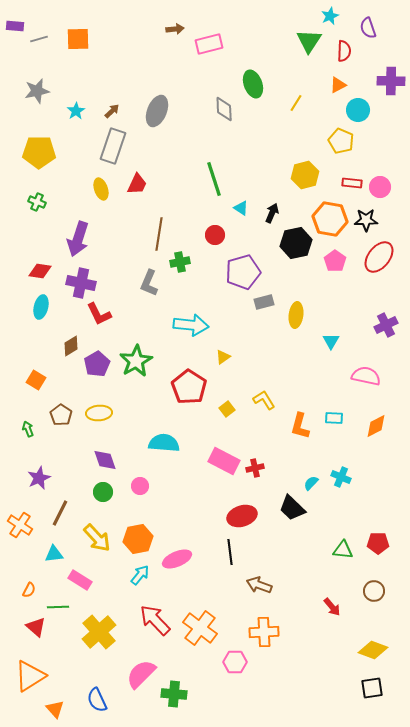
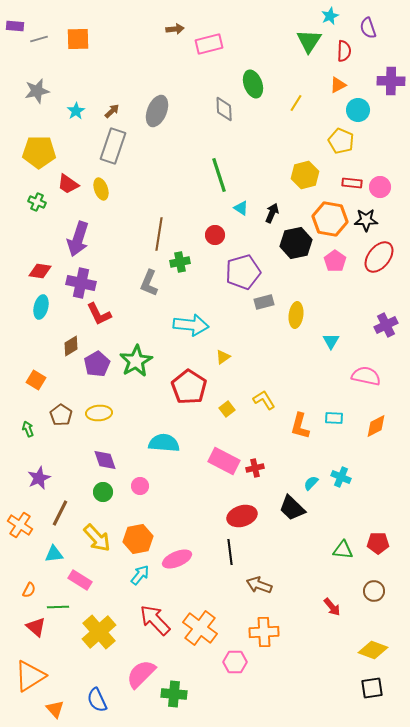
green line at (214, 179): moved 5 px right, 4 px up
red trapezoid at (137, 184): moved 69 px left; rotated 100 degrees clockwise
